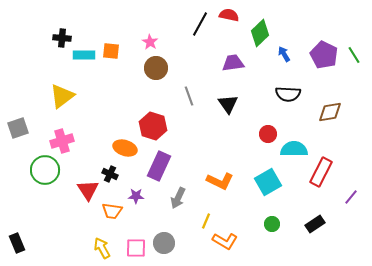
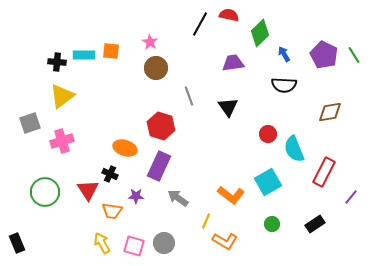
black cross at (62, 38): moved 5 px left, 24 px down
black semicircle at (288, 94): moved 4 px left, 9 px up
black triangle at (228, 104): moved 3 px down
red hexagon at (153, 126): moved 8 px right
gray square at (18, 128): moved 12 px right, 5 px up
cyan semicircle at (294, 149): rotated 112 degrees counterclockwise
green circle at (45, 170): moved 22 px down
red rectangle at (321, 172): moved 3 px right
orange L-shape at (220, 181): moved 11 px right, 14 px down; rotated 12 degrees clockwise
gray arrow at (178, 198): rotated 100 degrees clockwise
yellow arrow at (102, 248): moved 5 px up
pink square at (136, 248): moved 2 px left, 2 px up; rotated 15 degrees clockwise
